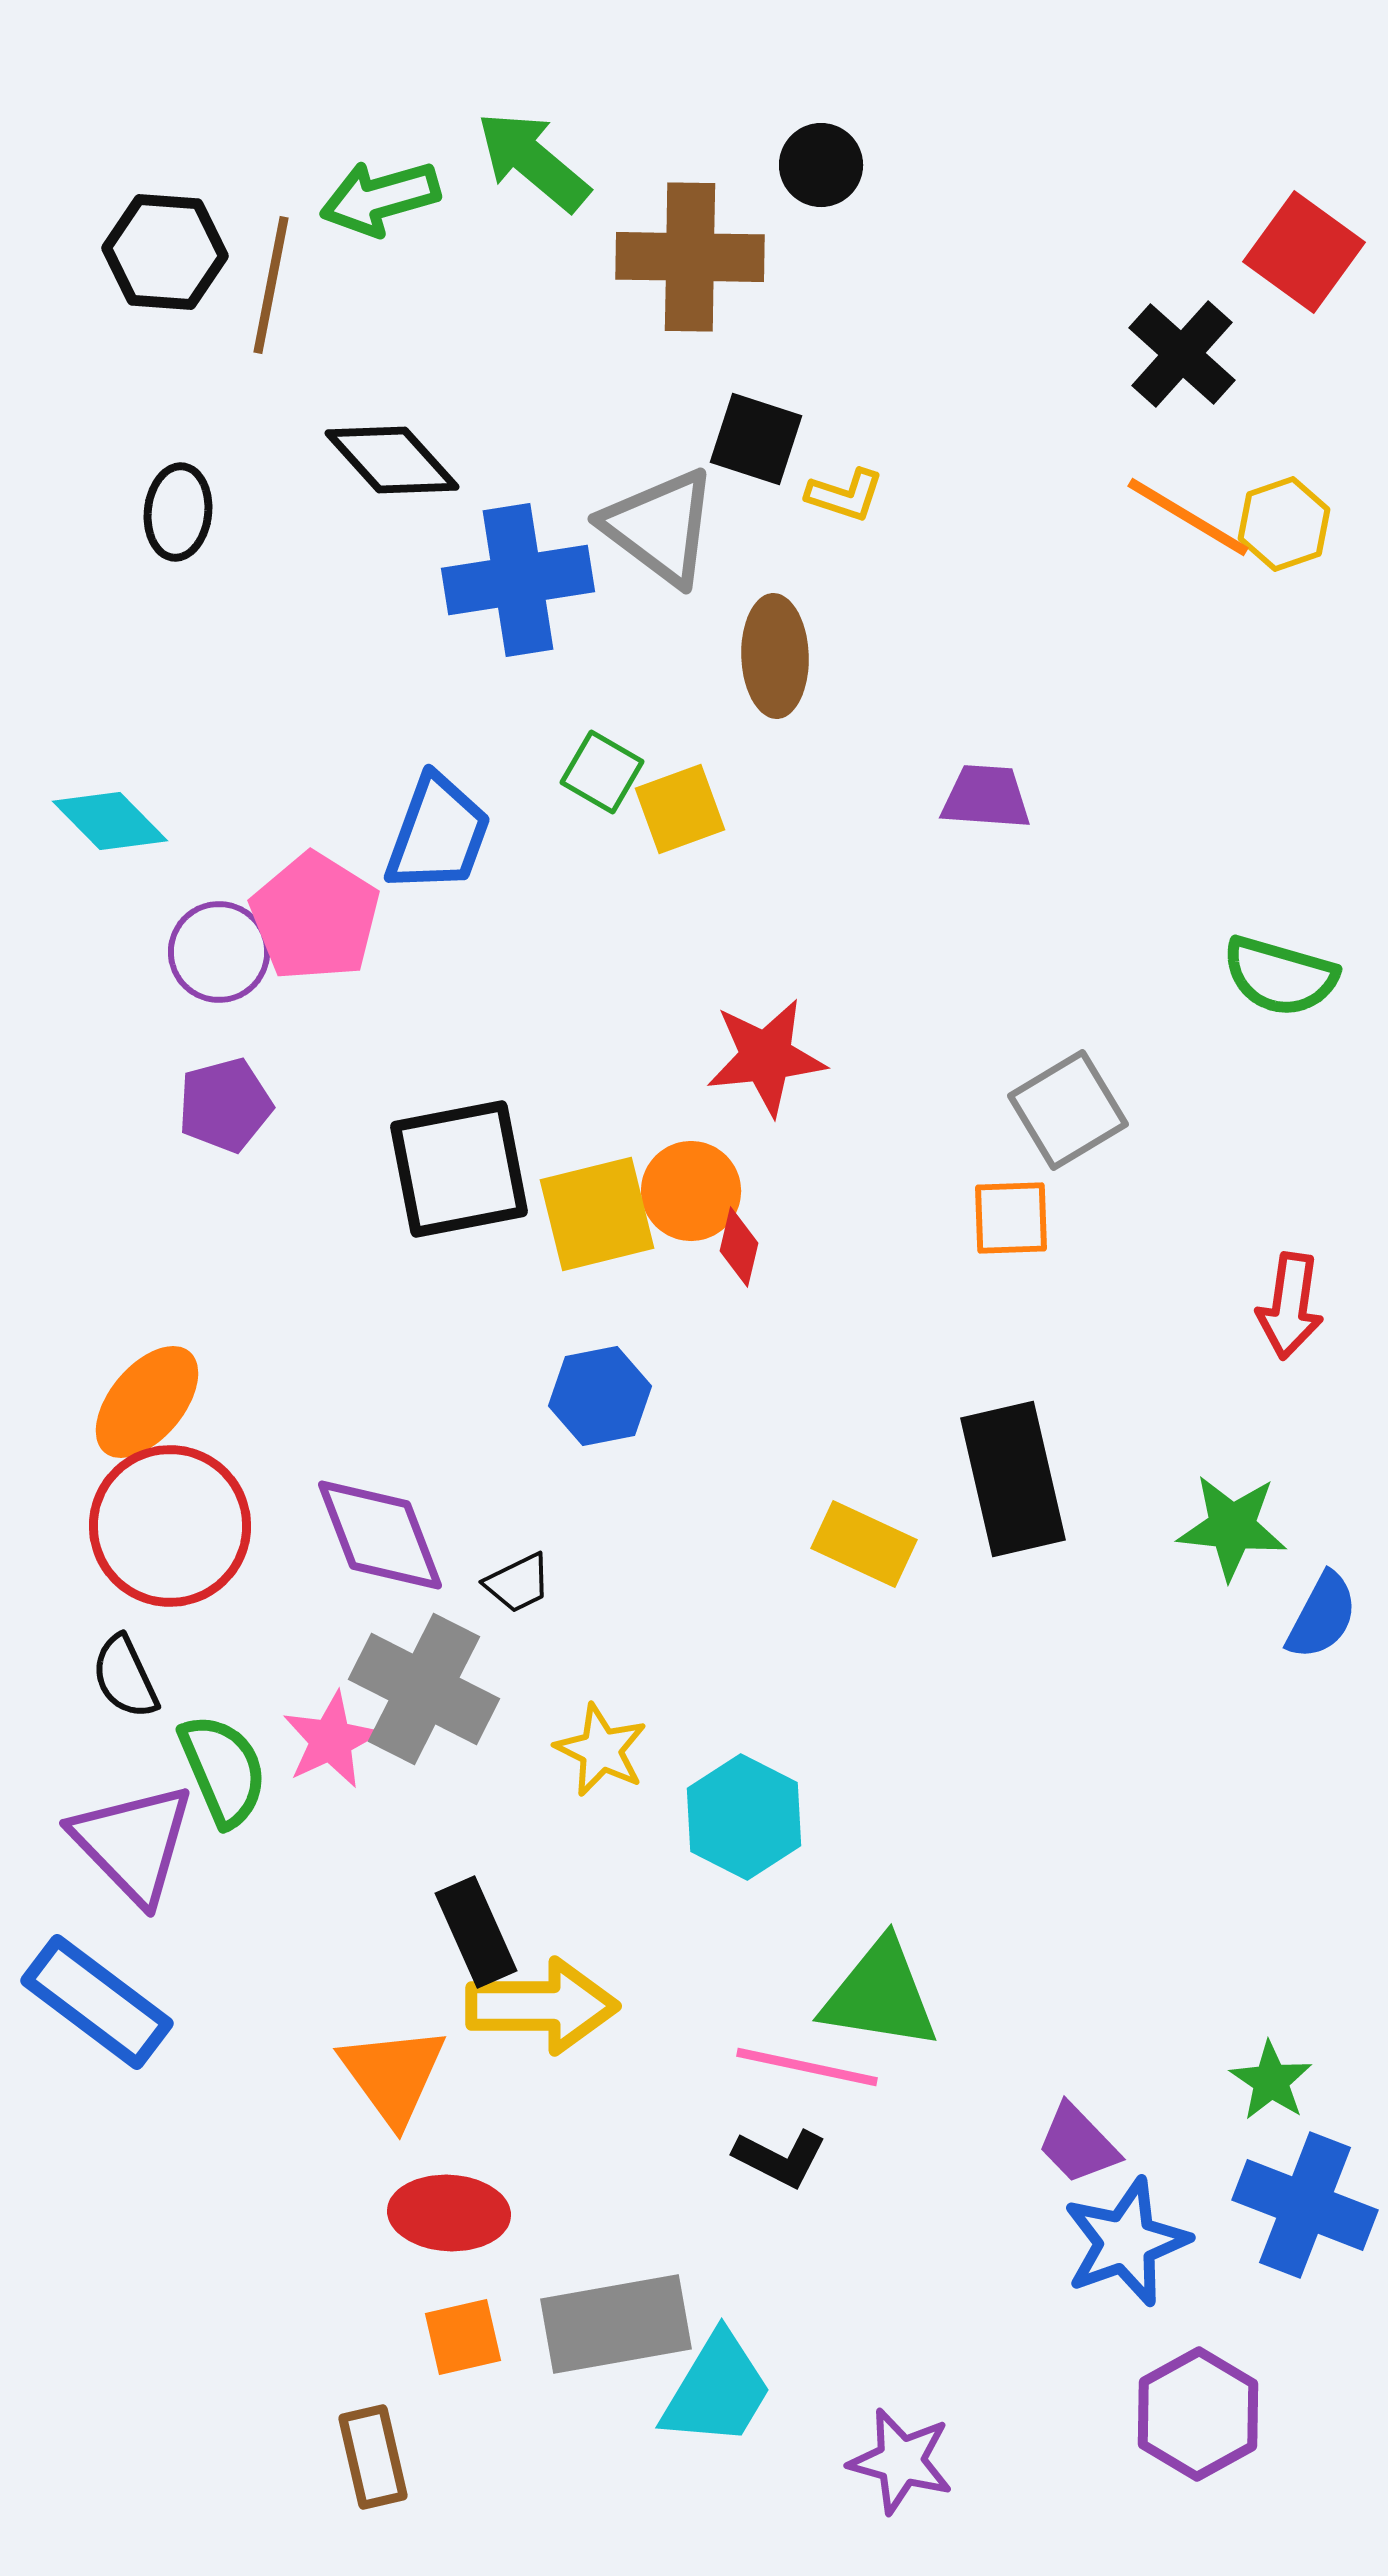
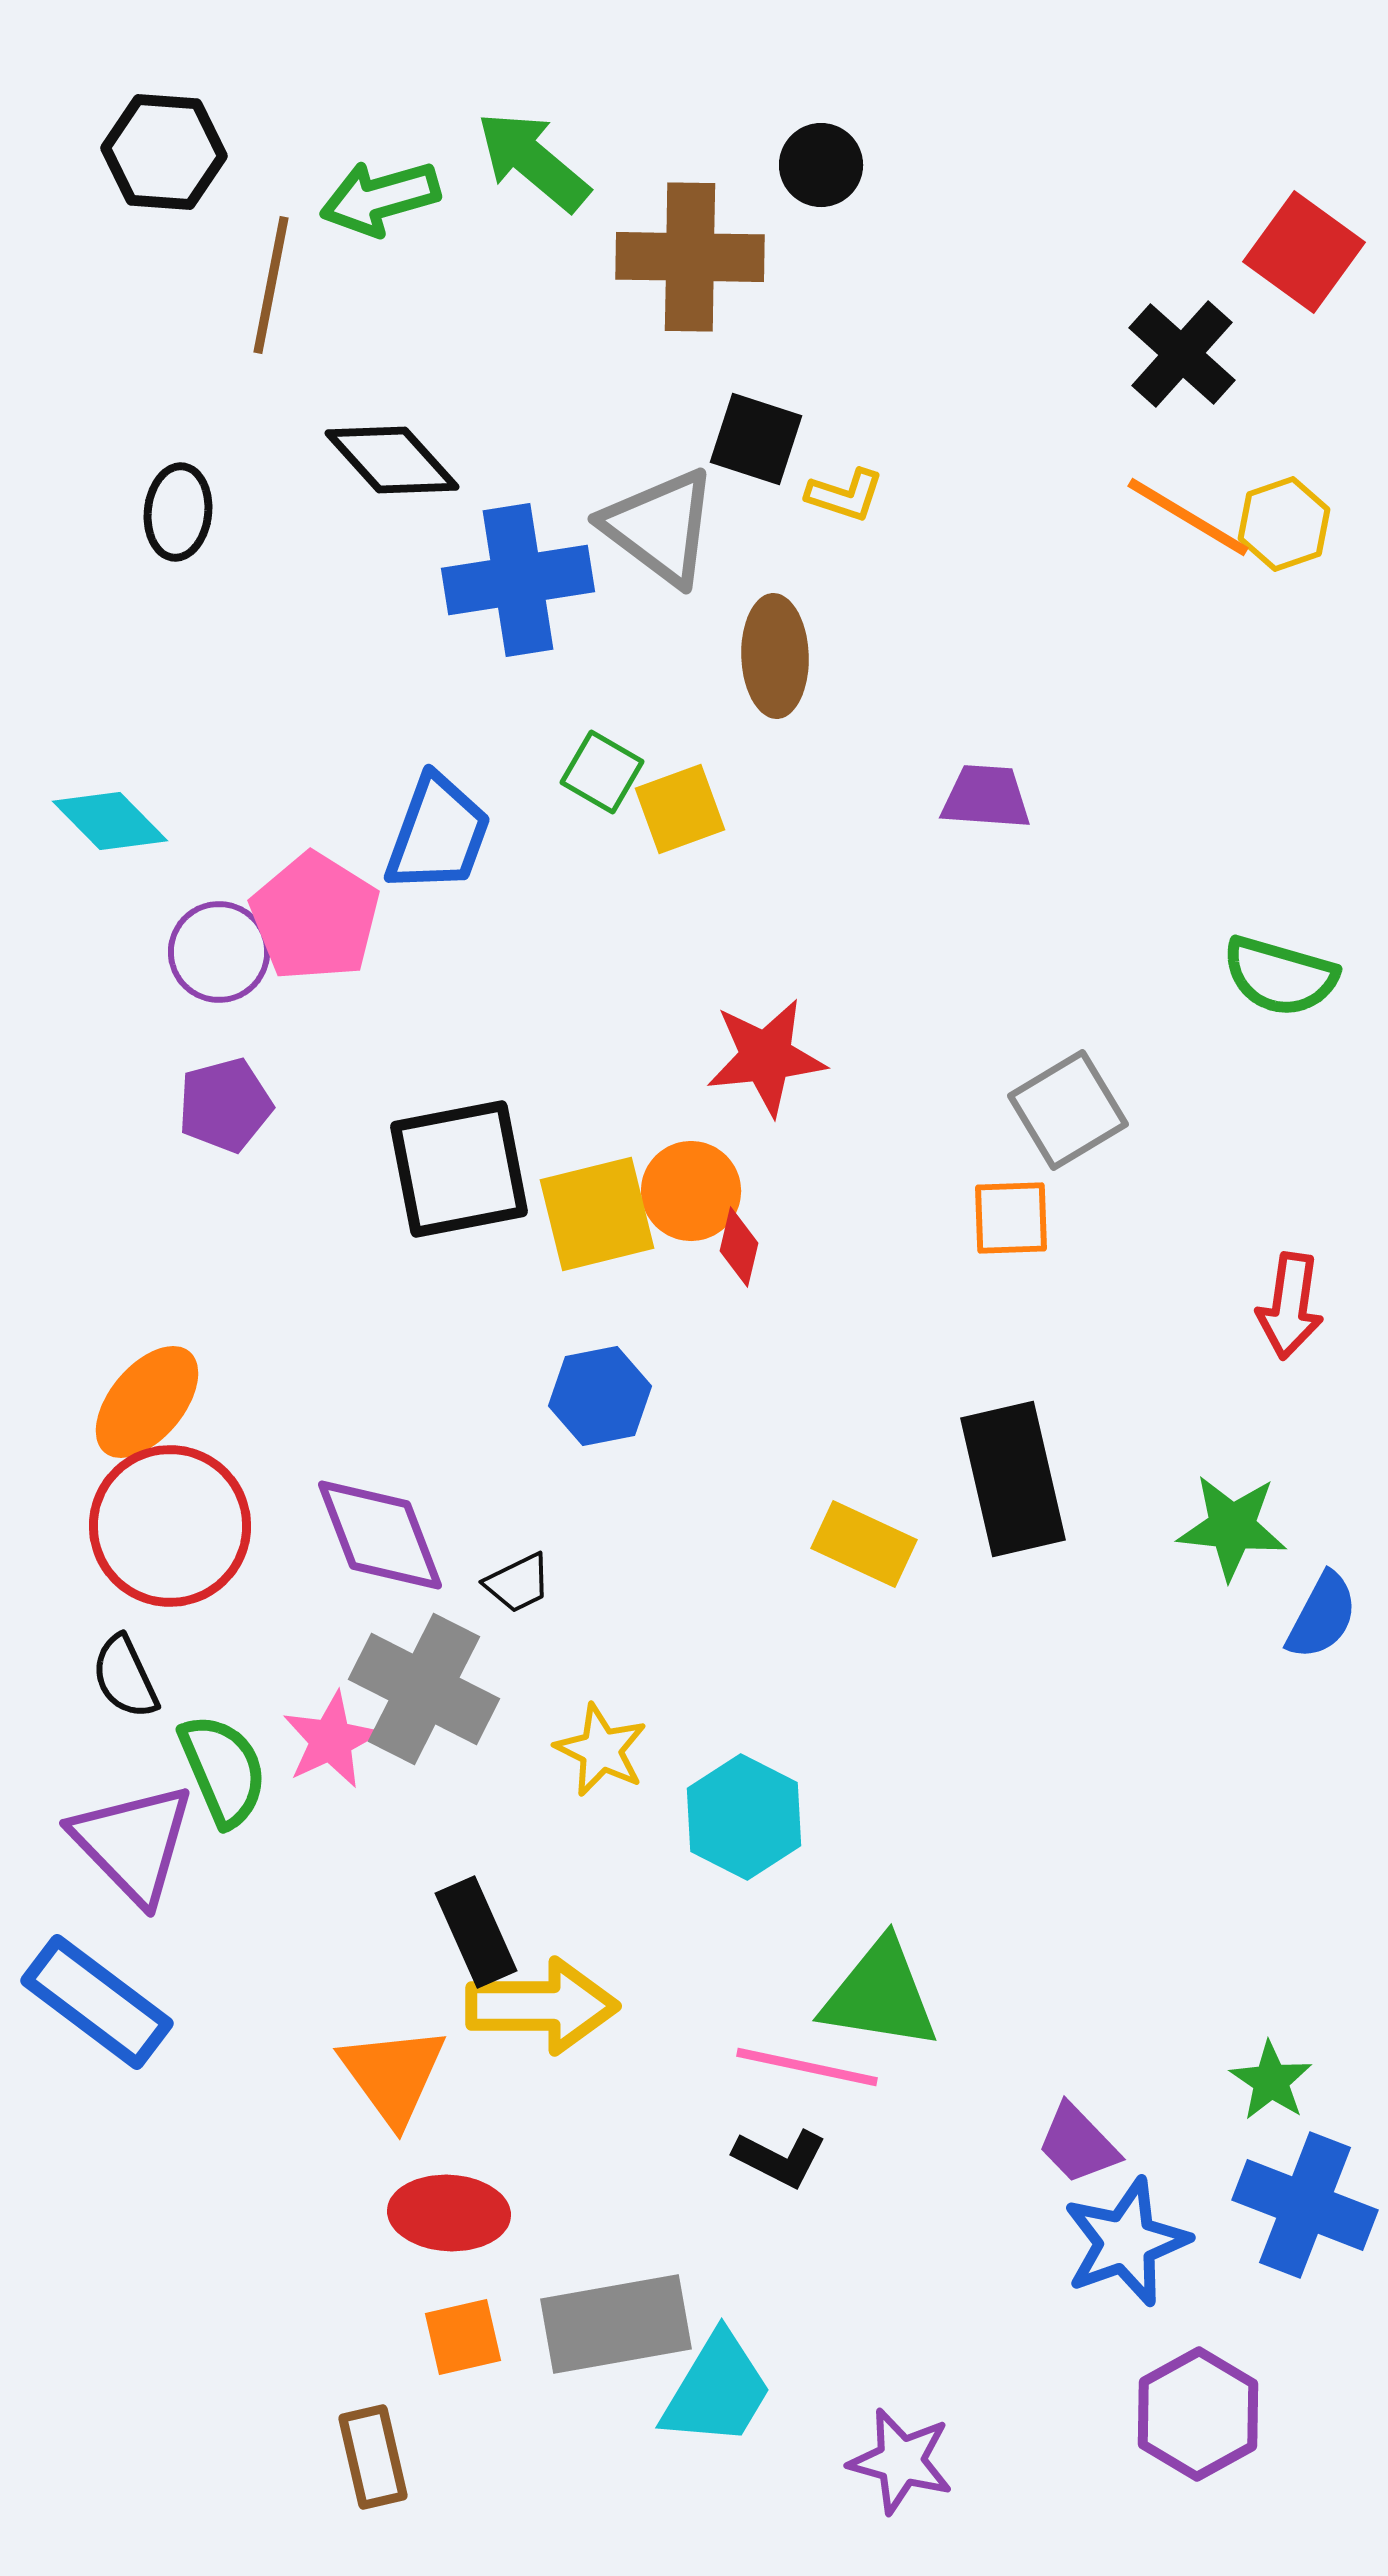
black hexagon at (165, 252): moved 1 px left, 100 px up
